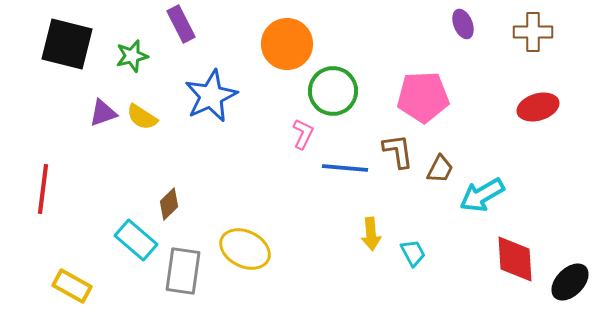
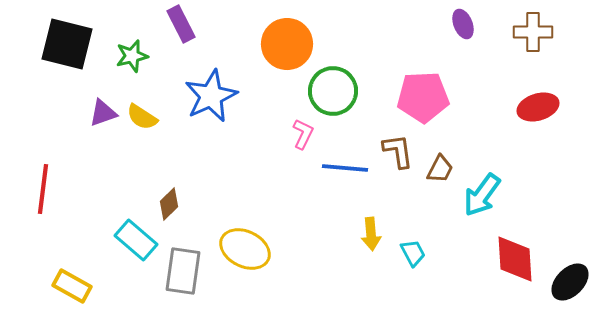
cyan arrow: rotated 24 degrees counterclockwise
